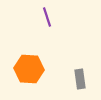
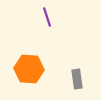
gray rectangle: moved 3 px left
